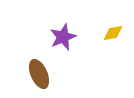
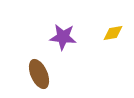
purple star: rotated 28 degrees clockwise
